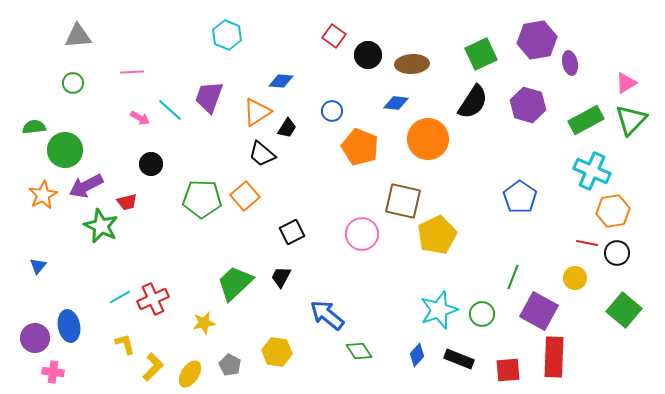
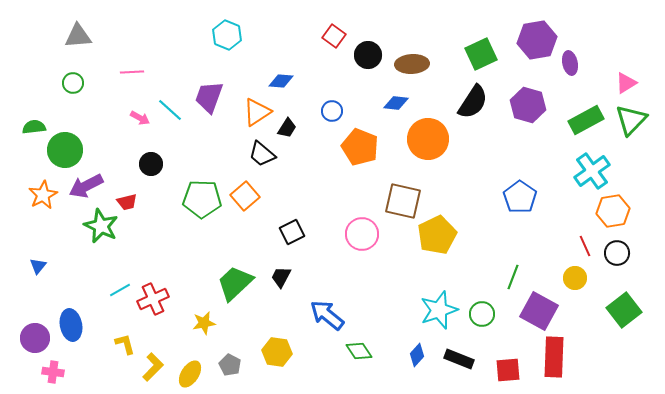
cyan cross at (592, 171): rotated 30 degrees clockwise
red line at (587, 243): moved 2 px left, 3 px down; rotated 55 degrees clockwise
cyan line at (120, 297): moved 7 px up
green square at (624, 310): rotated 12 degrees clockwise
blue ellipse at (69, 326): moved 2 px right, 1 px up
